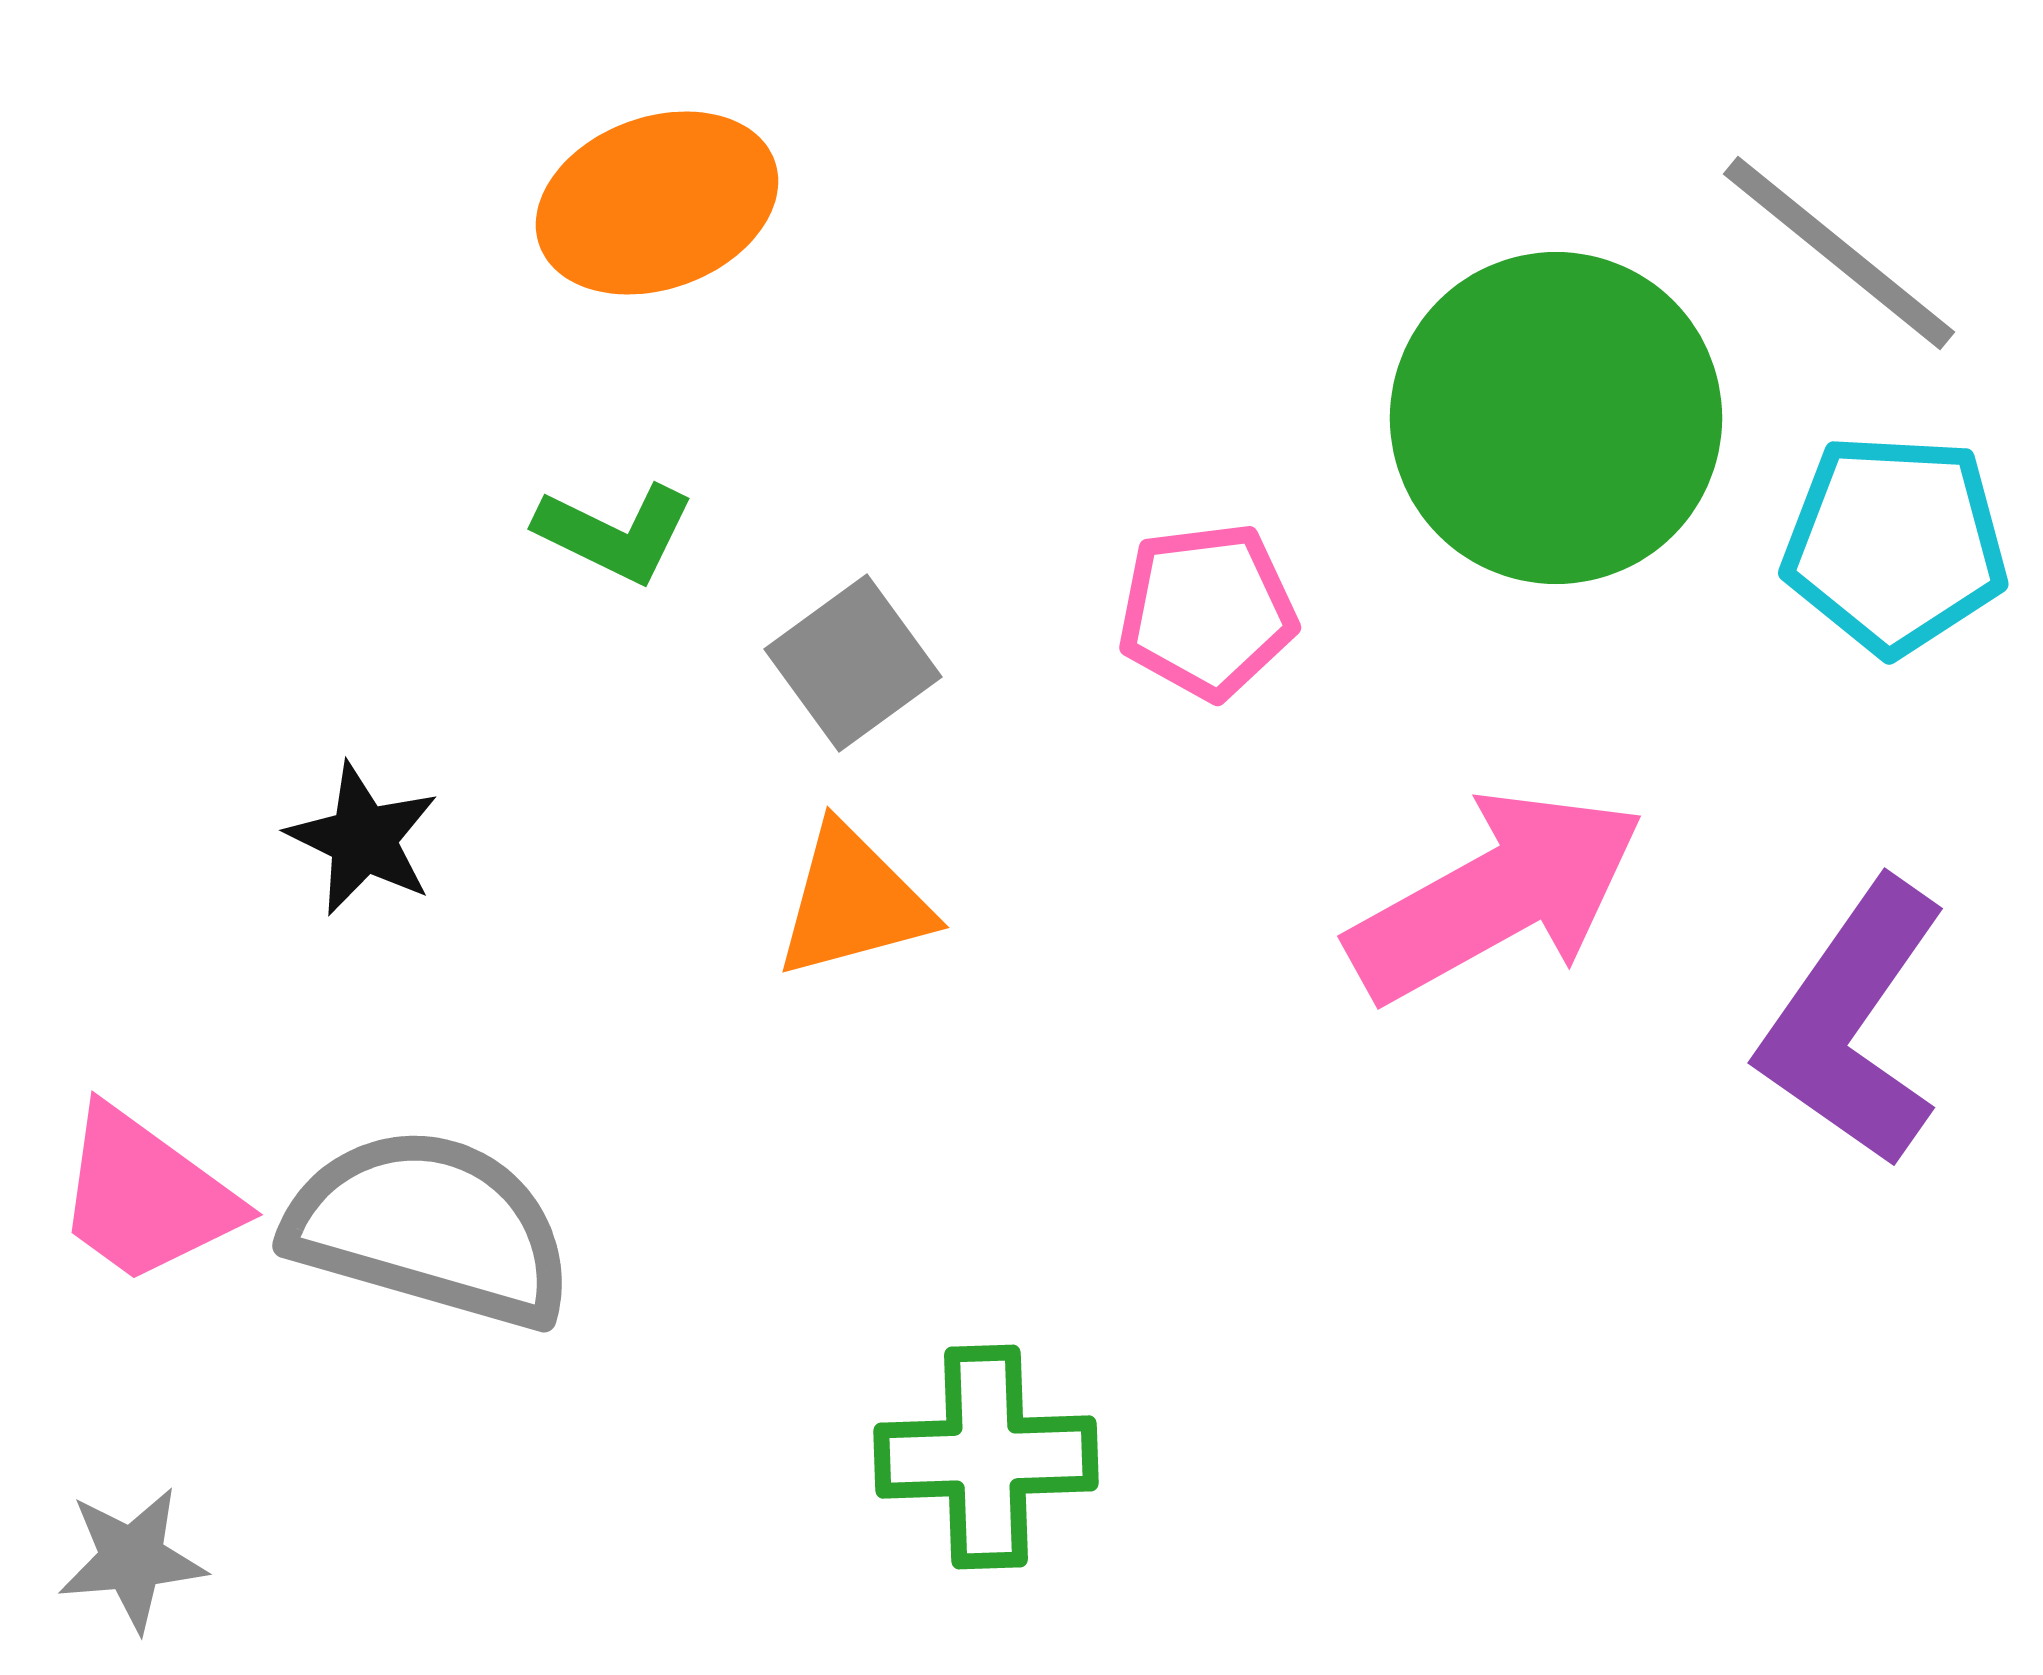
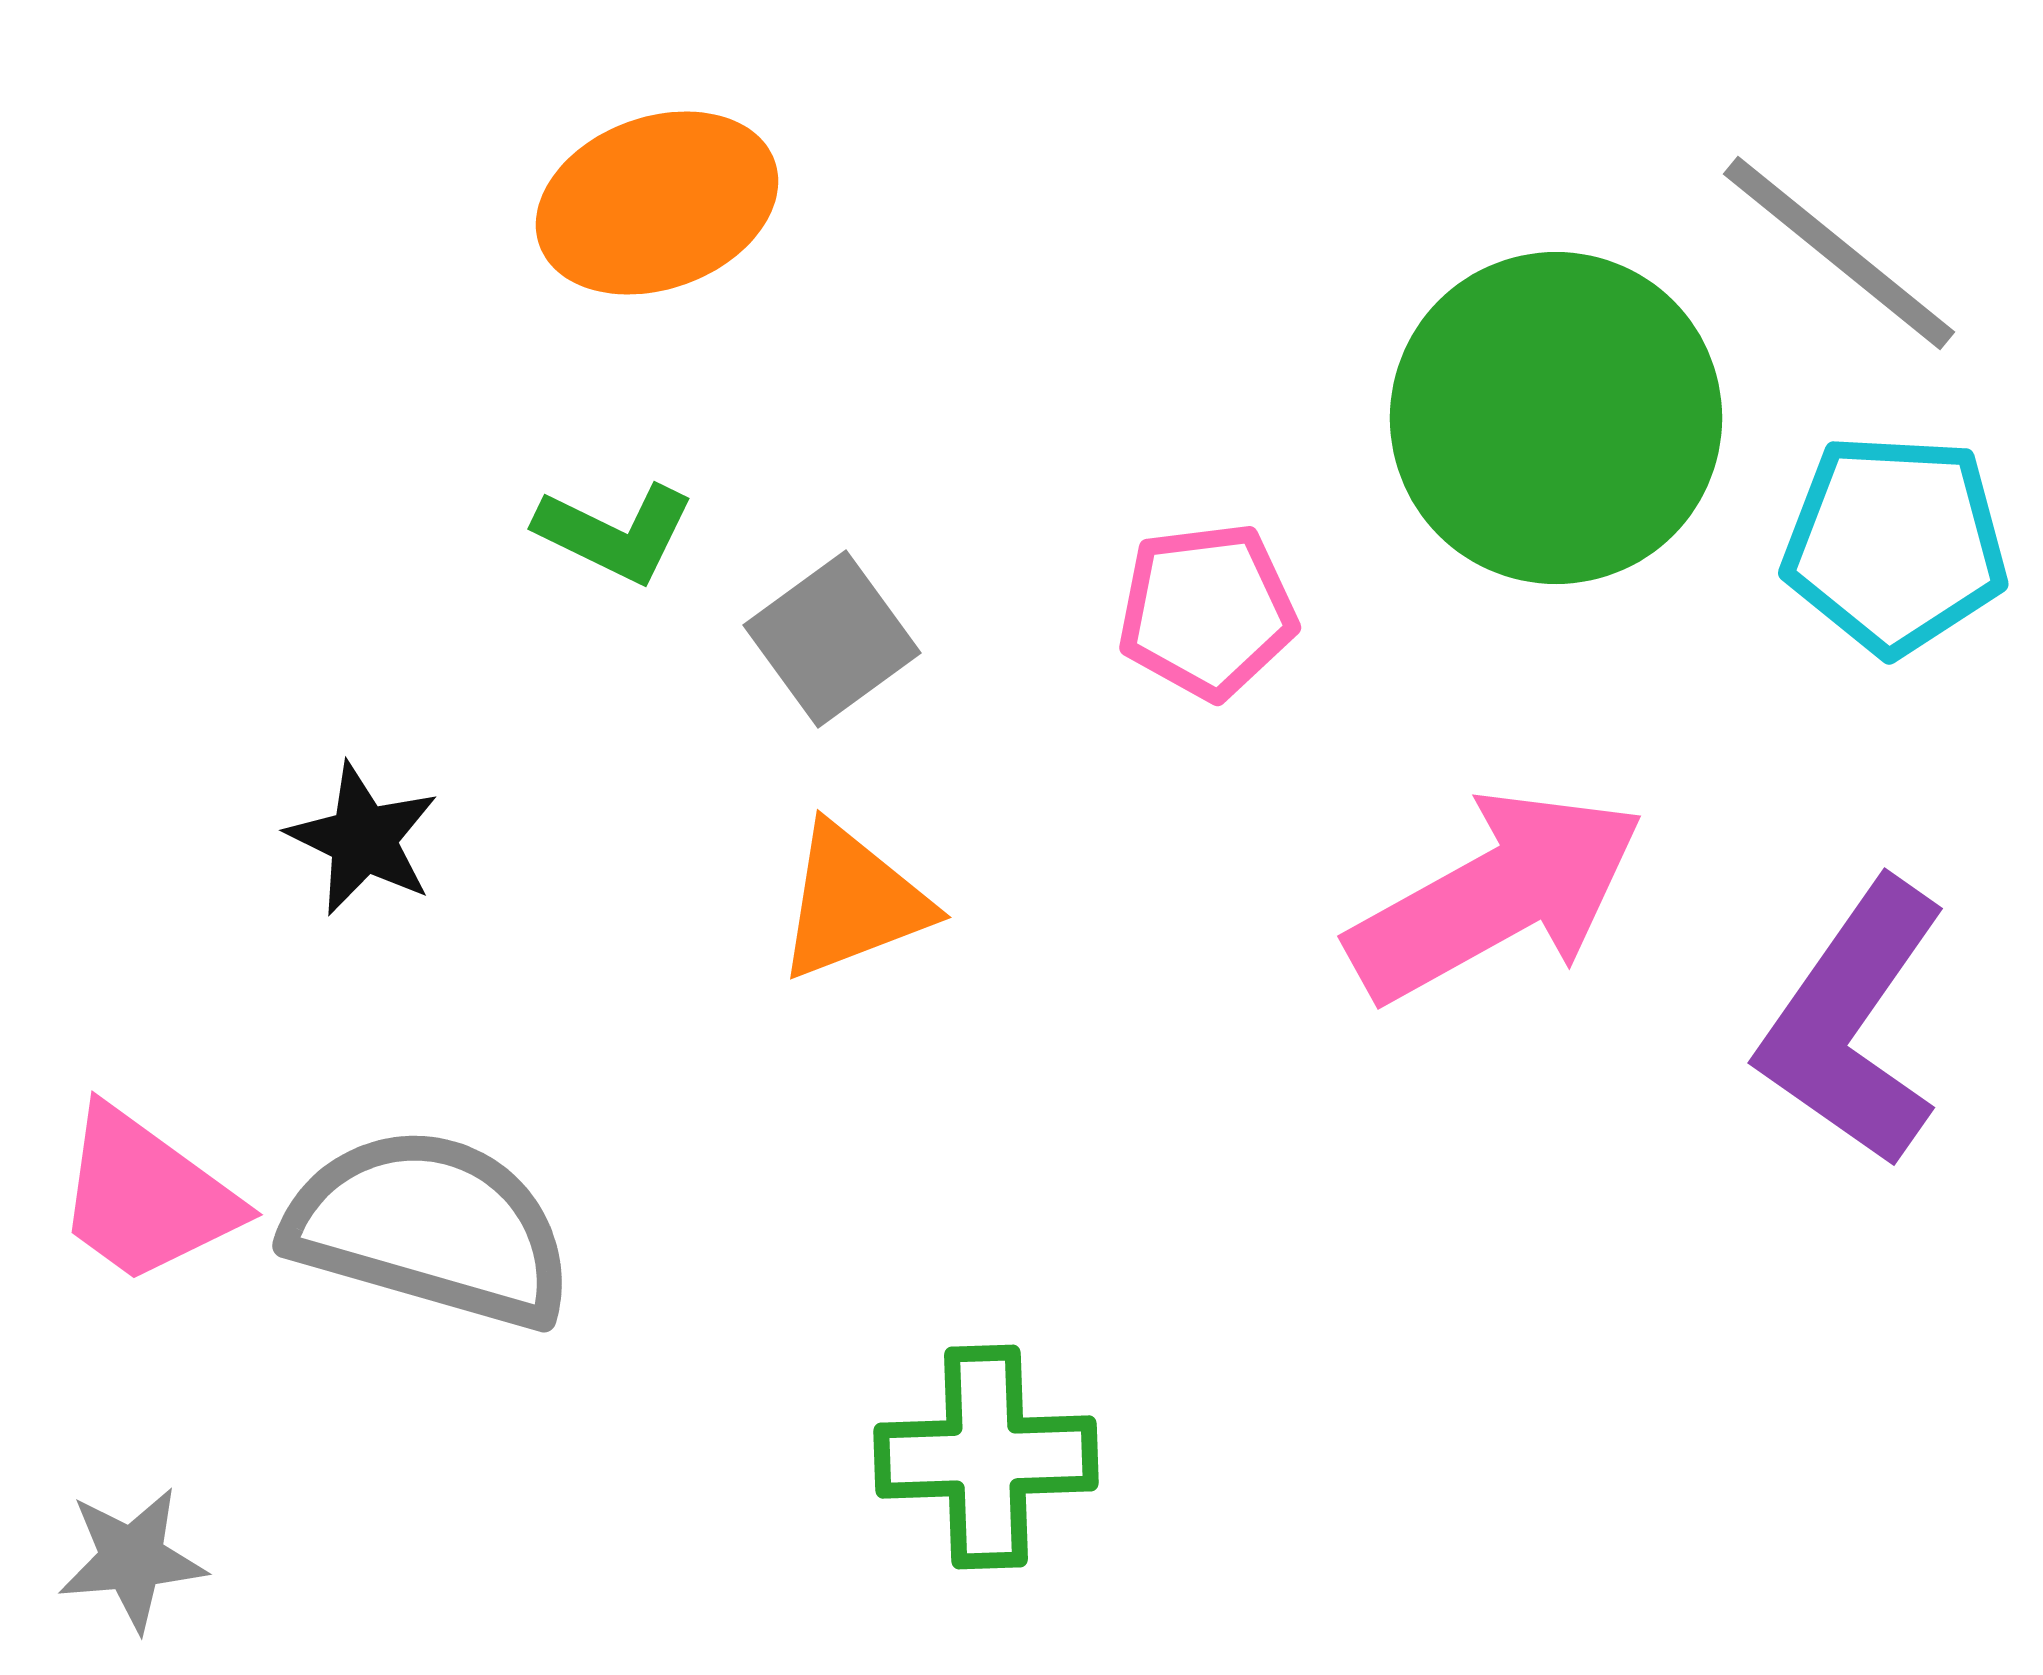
gray square: moved 21 px left, 24 px up
orange triangle: rotated 6 degrees counterclockwise
